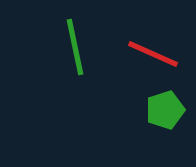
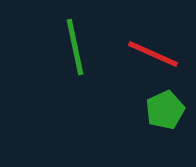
green pentagon: rotated 6 degrees counterclockwise
